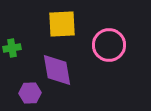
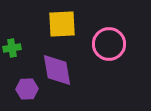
pink circle: moved 1 px up
purple hexagon: moved 3 px left, 4 px up
